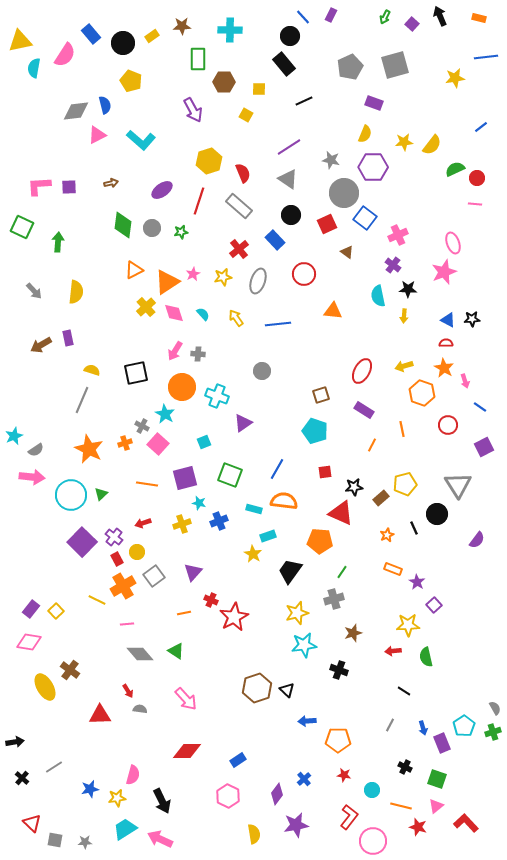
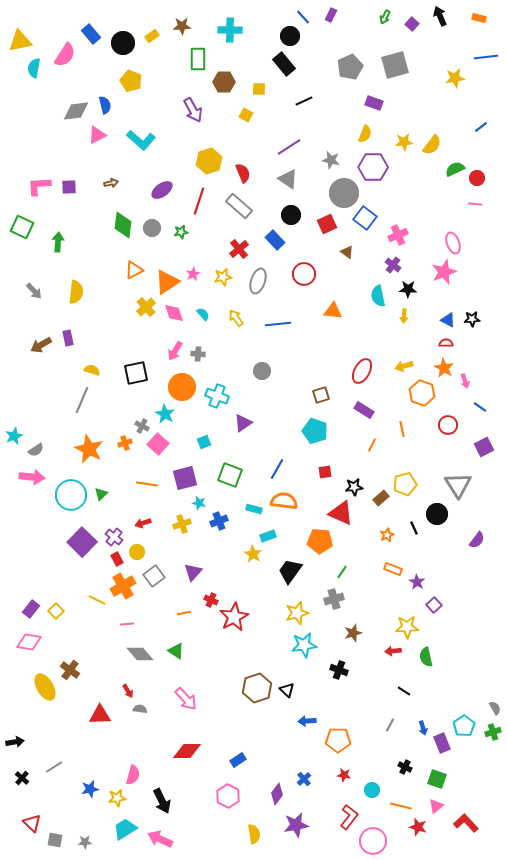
yellow star at (408, 625): moved 1 px left, 2 px down
